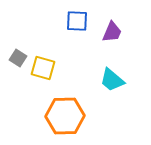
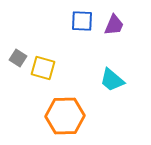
blue square: moved 5 px right
purple trapezoid: moved 2 px right, 7 px up
